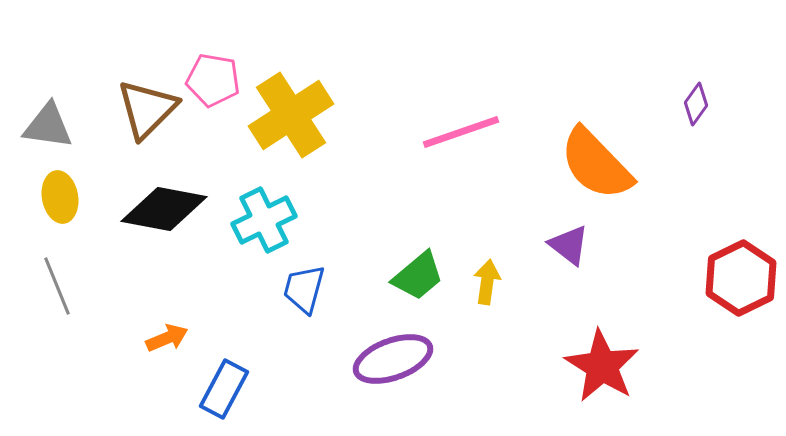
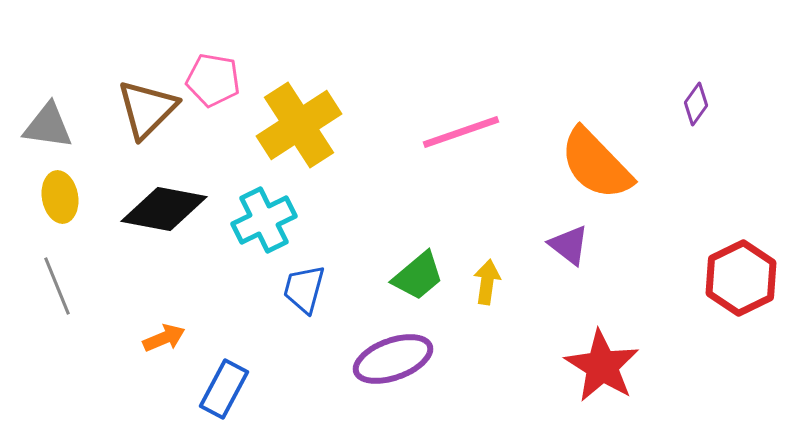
yellow cross: moved 8 px right, 10 px down
orange arrow: moved 3 px left
